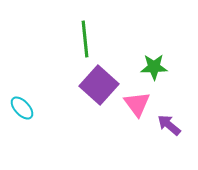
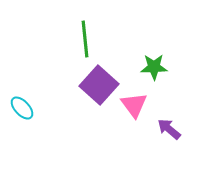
pink triangle: moved 3 px left, 1 px down
purple arrow: moved 4 px down
